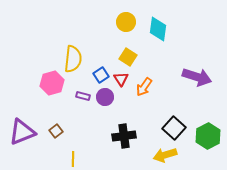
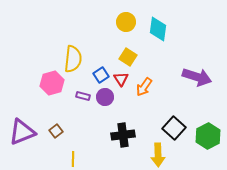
black cross: moved 1 px left, 1 px up
yellow arrow: moved 7 px left; rotated 75 degrees counterclockwise
